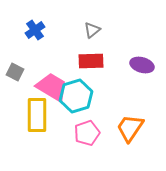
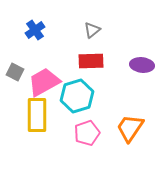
purple ellipse: rotated 10 degrees counterclockwise
pink trapezoid: moved 8 px left, 5 px up; rotated 60 degrees counterclockwise
cyan hexagon: moved 1 px right
